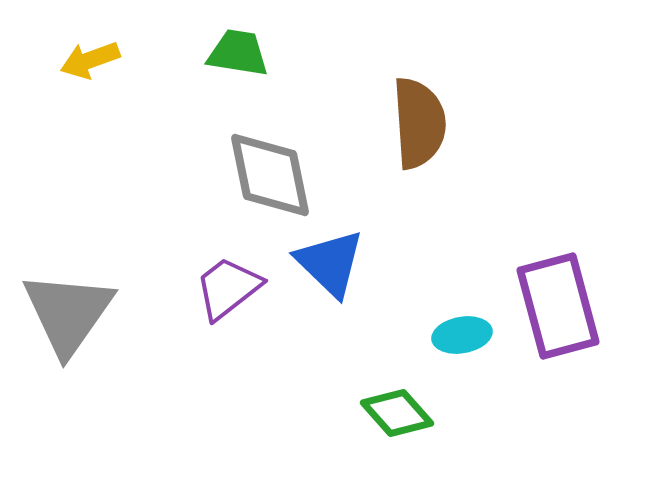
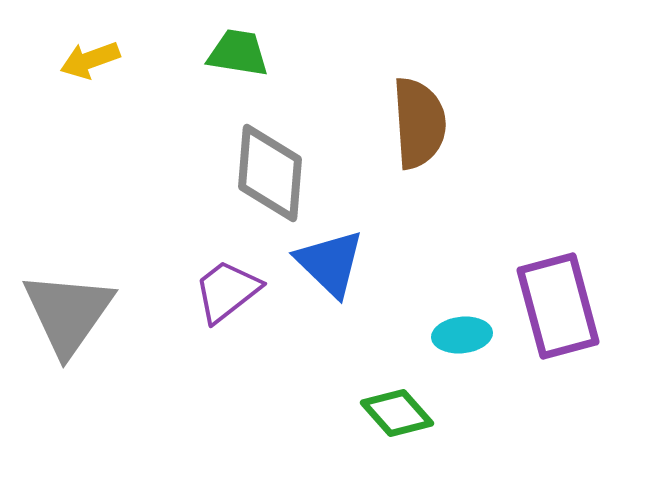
gray diamond: moved 2 px up; rotated 16 degrees clockwise
purple trapezoid: moved 1 px left, 3 px down
cyan ellipse: rotated 4 degrees clockwise
